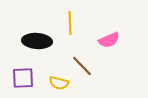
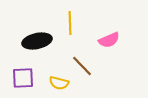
black ellipse: rotated 16 degrees counterclockwise
